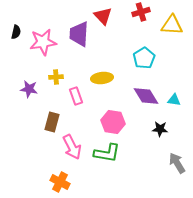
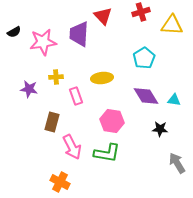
black semicircle: moved 2 px left; rotated 48 degrees clockwise
pink hexagon: moved 1 px left, 1 px up
